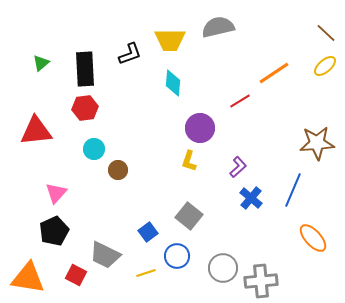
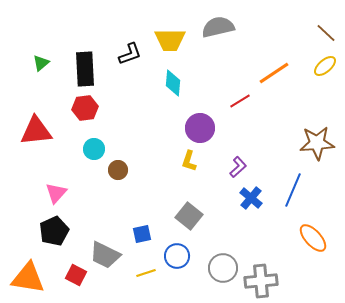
blue square: moved 6 px left, 2 px down; rotated 24 degrees clockwise
